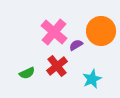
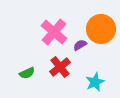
orange circle: moved 2 px up
purple semicircle: moved 4 px right
red cross: moved 3 px right, 1 px down
cyan star: moved 3 px right, 3 px down
